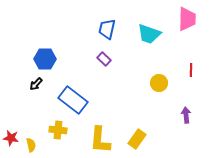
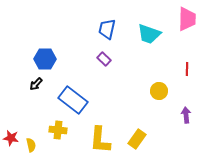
red line: moved 4 px left, 1 px up
yellow circle: moved 8 px down
